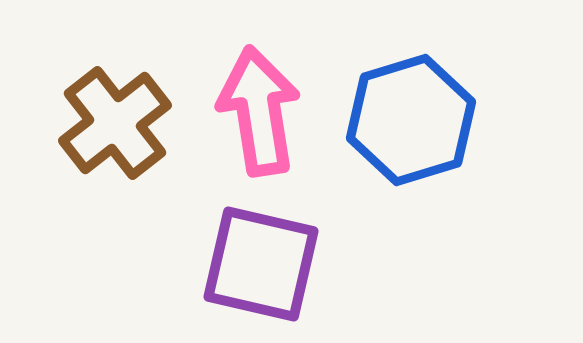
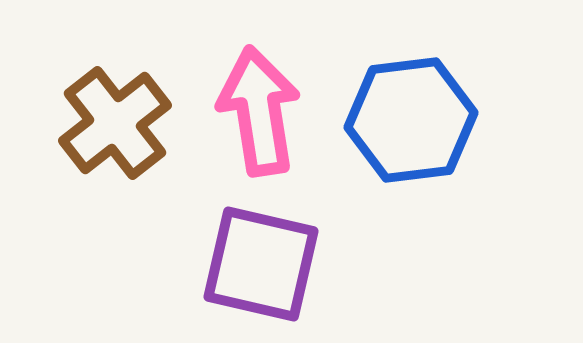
blue hexagon: rotated 10 degrees clockwise
